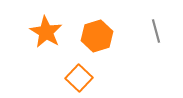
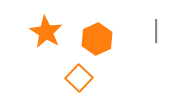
gray line: rotated 15 degrees clockwise
orange hexagon: moved 3 px down; rotated 8 degrees counterclockwise
